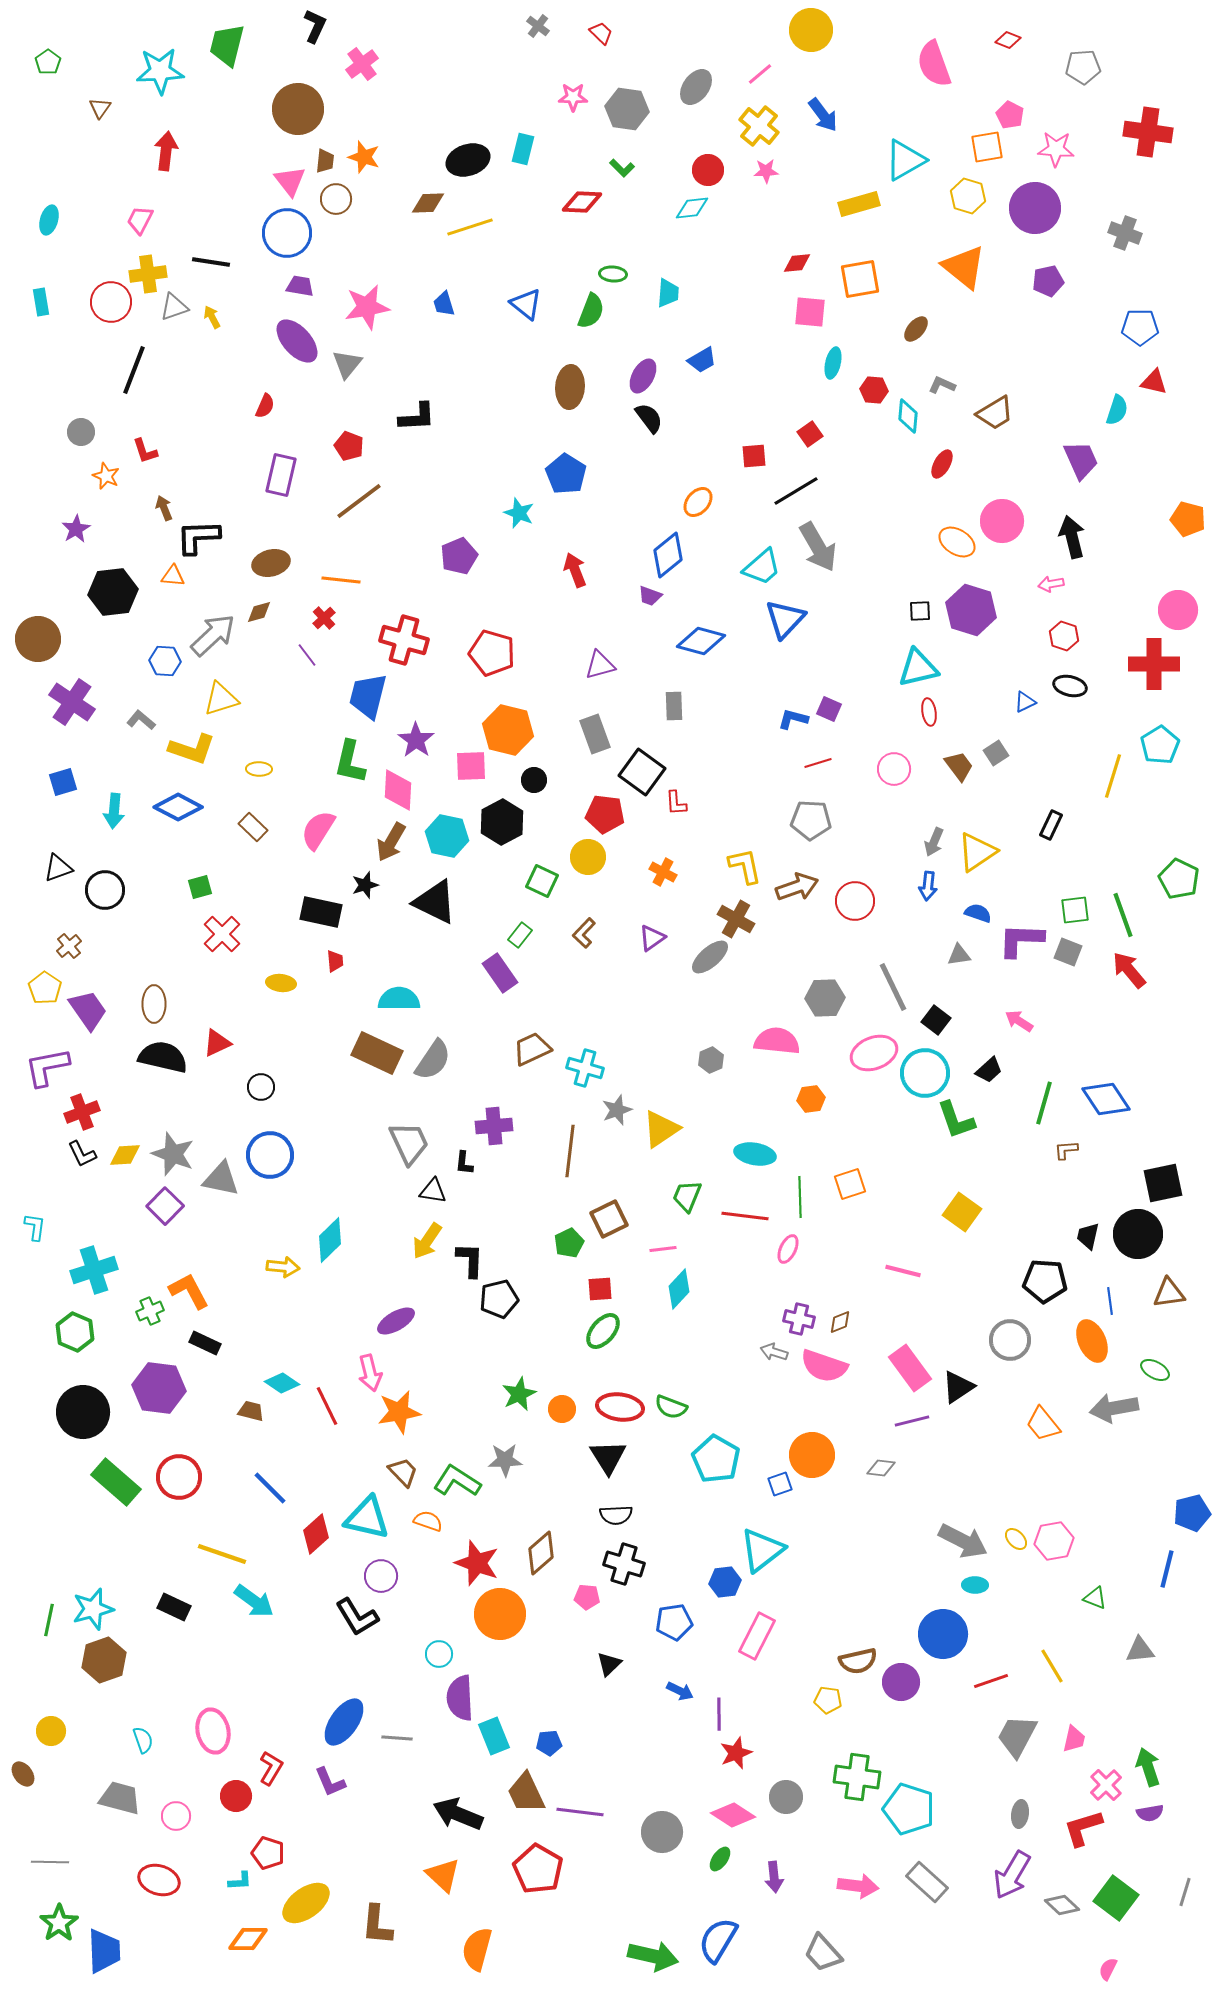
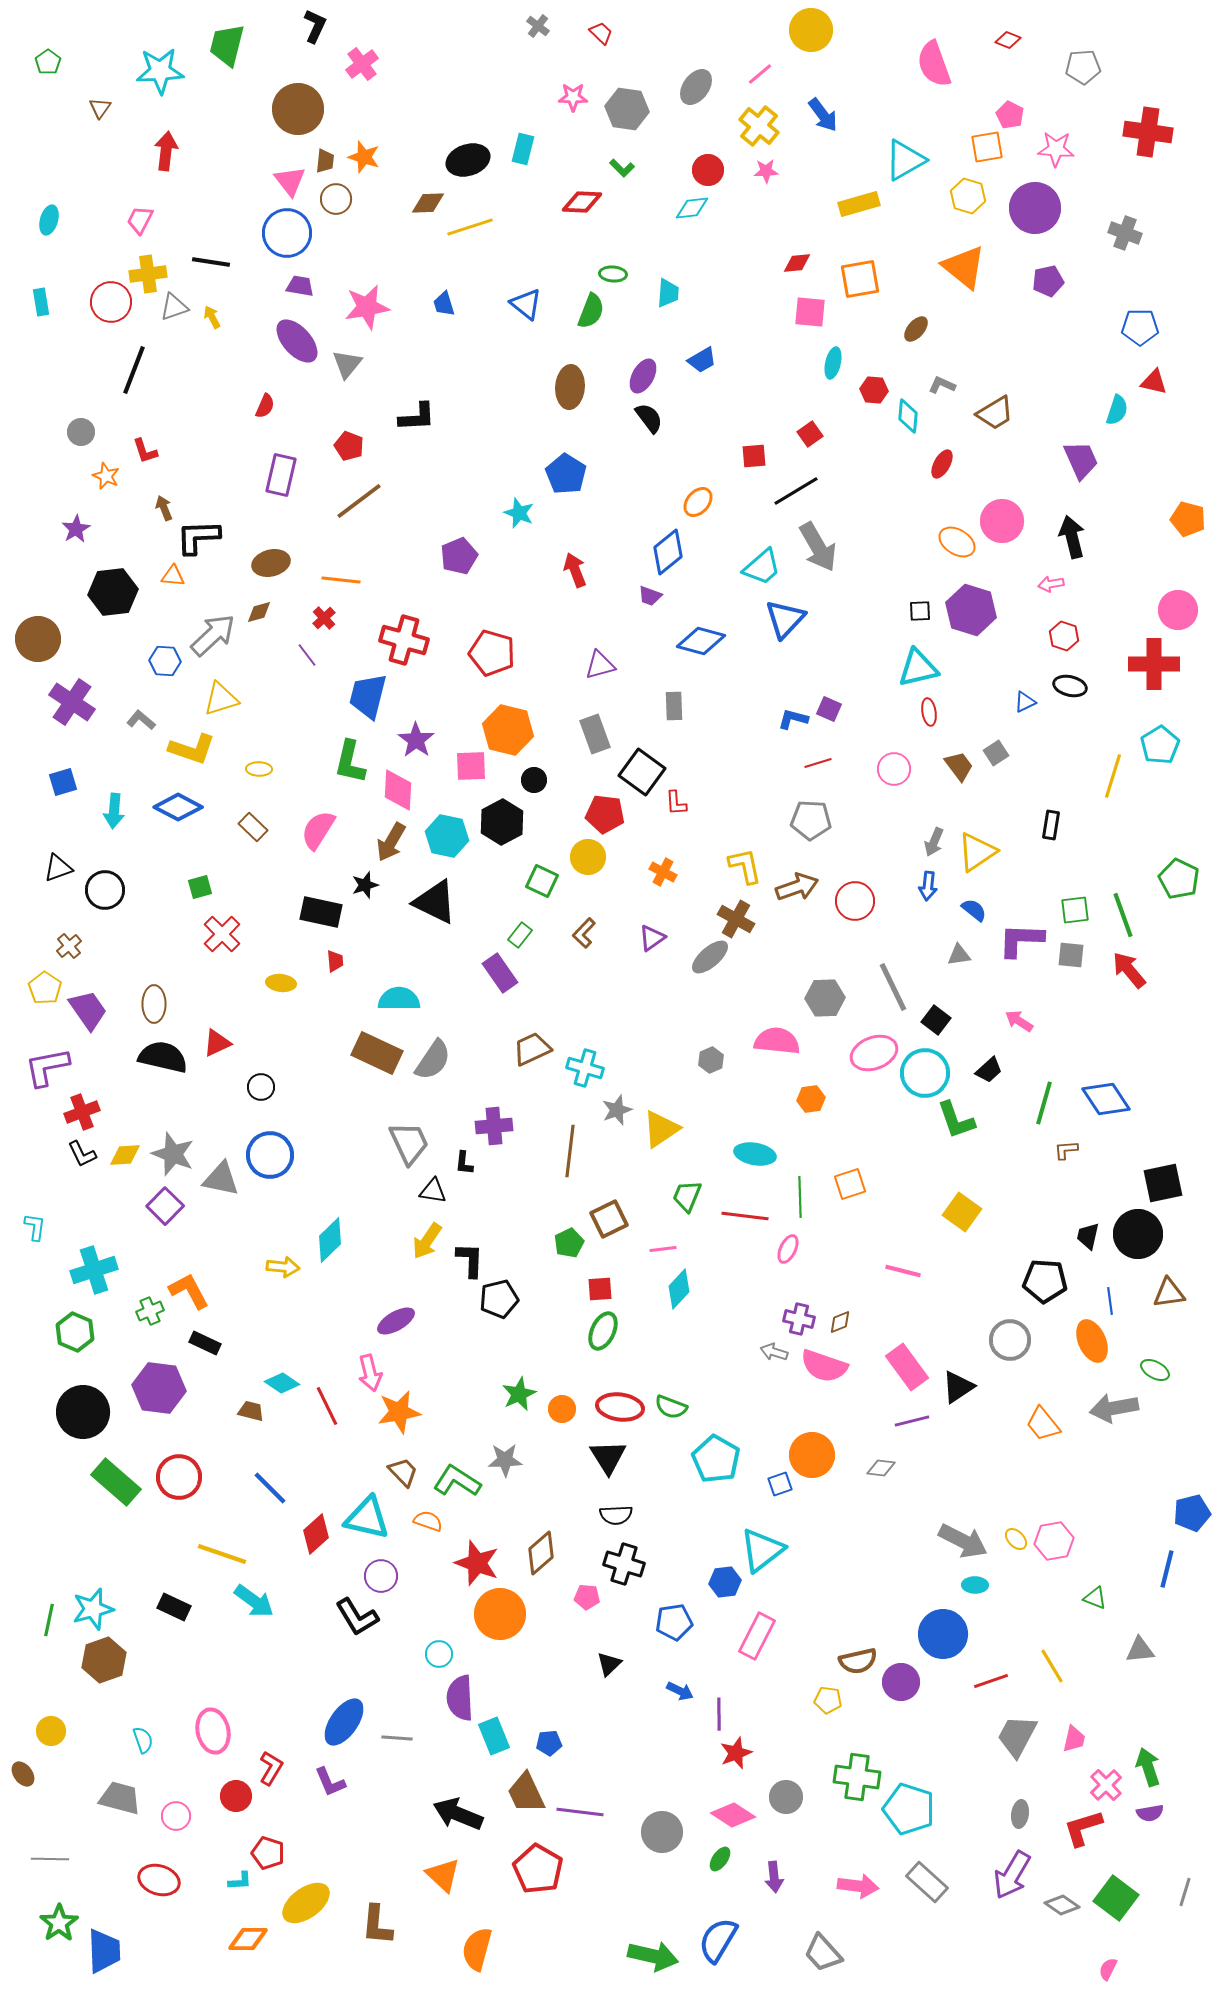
blue diamond at (668, 555): moved 3 px up
black rectangle at (1051, 825): rotated 16 degrees counterclockwise
blue semicircle at (978, 913): moved 4 px left, 3 px up; rotated 20 degrees clockwise
gray square at (1068, 952): moved 3 px right, 3 px down; rotated 16 degrees counterclockwise
green ellipse at (603, 1331): rotated 15 degrees counterclockwise
pink rectangle at (910, 1368): moved 3 px left, 1 px up
gray line at (50, 1862): moved 3 px up
gray diamond at (1062, 1905): rotated 8 degrees counterclockwise
